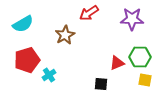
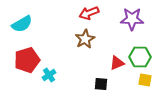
red arrow: rotated 12 degrees clockwise
cyan semicircle: moved 1 px left
brown star: moved 20 px right, 4 px down
